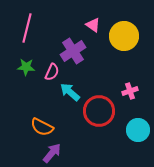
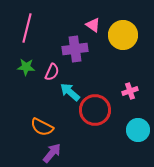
yellow circle: moved 1 px left, 1 px up
purple cross: moved 2 px right, 2 px up; rotated 25 degrees clockwise
red circle: moved 4 px left, 1 px up
